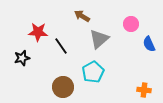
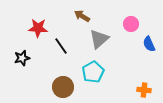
red star: moved 4 px up
